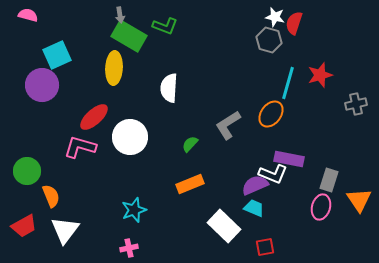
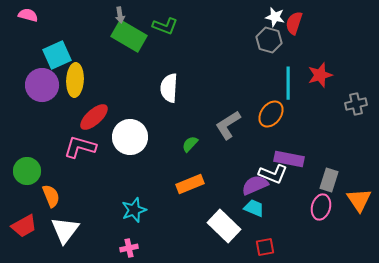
yellow ellipse: moved 39 px left, 12 px down
cyan line: rotated 16 degrees counterclockwise
